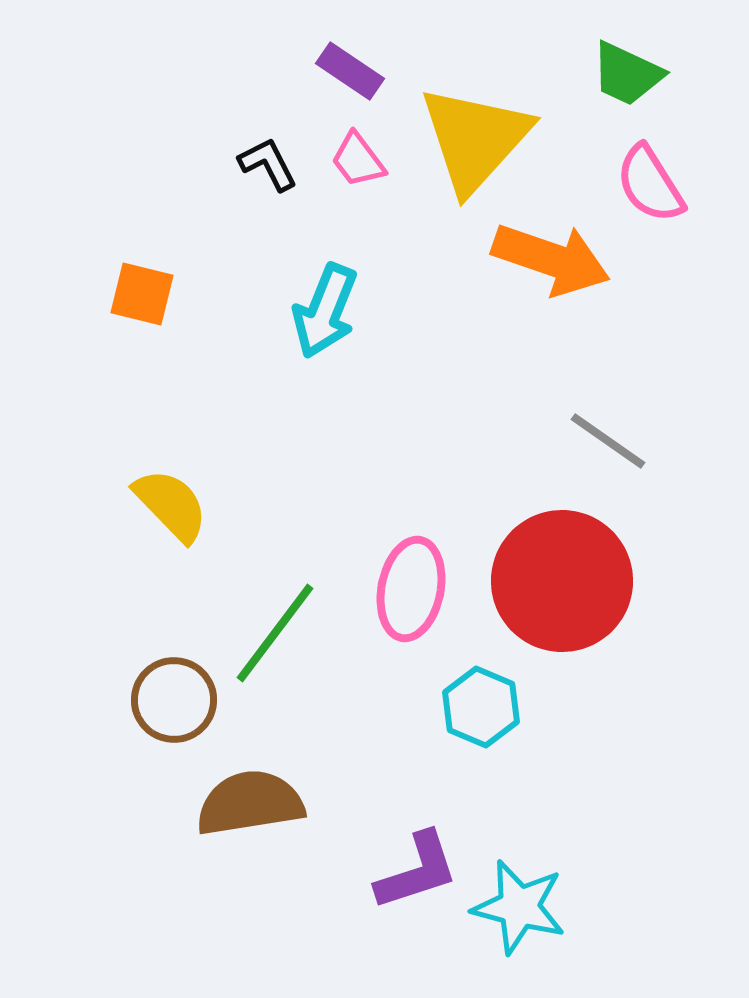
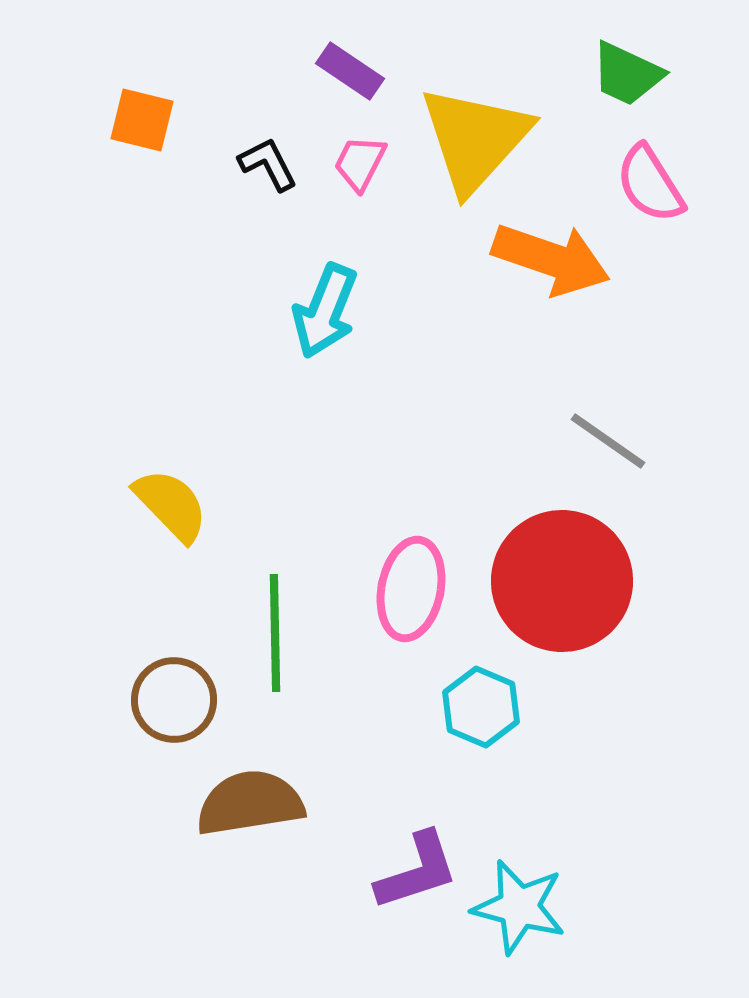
pink trapezoid: moved 2 px right, 3 px down; rotated 64 degrees clockwise
orange square: moved 174 px up
green line: rotated 38 degrees counterclockwise
